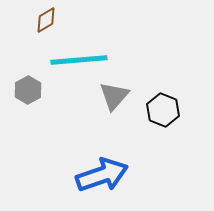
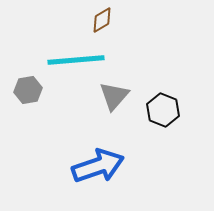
brown diamond: moved 56 px right
cyan line: moved 3 px left
gray hexagon: rotated 20 degrees clockwise
blue arrow: moved 4 px left, 9 px up
